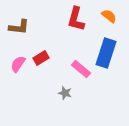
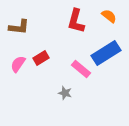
red L-shape: moved 2 px down
blue rectangle: rotated 40 degrees clockwise
